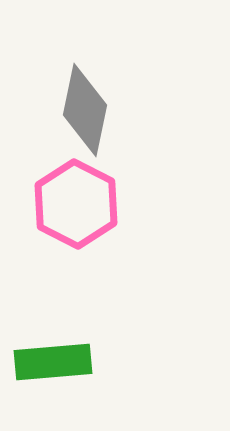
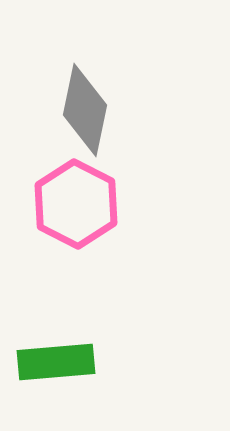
green rectangle: moved 3 px right
